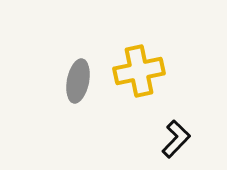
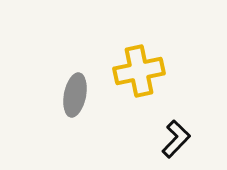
gray ellipse: moved 3 px left, 14 px down
